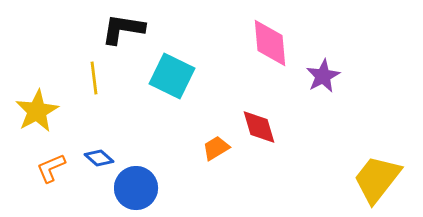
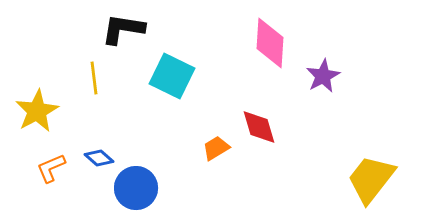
pink diamond: rotated 9 degrees clockwise
yellow trapezoid: moved 6 px left
